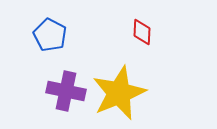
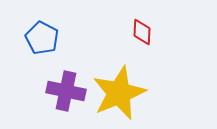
blue pentagon: moved 8 px left, 3 px down
